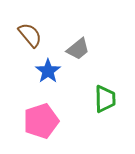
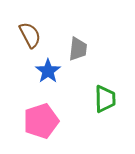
brown semicircle: rotated 12 degrees clockwise
gray trapezoid: rotated 45 degrees counterclockwise
